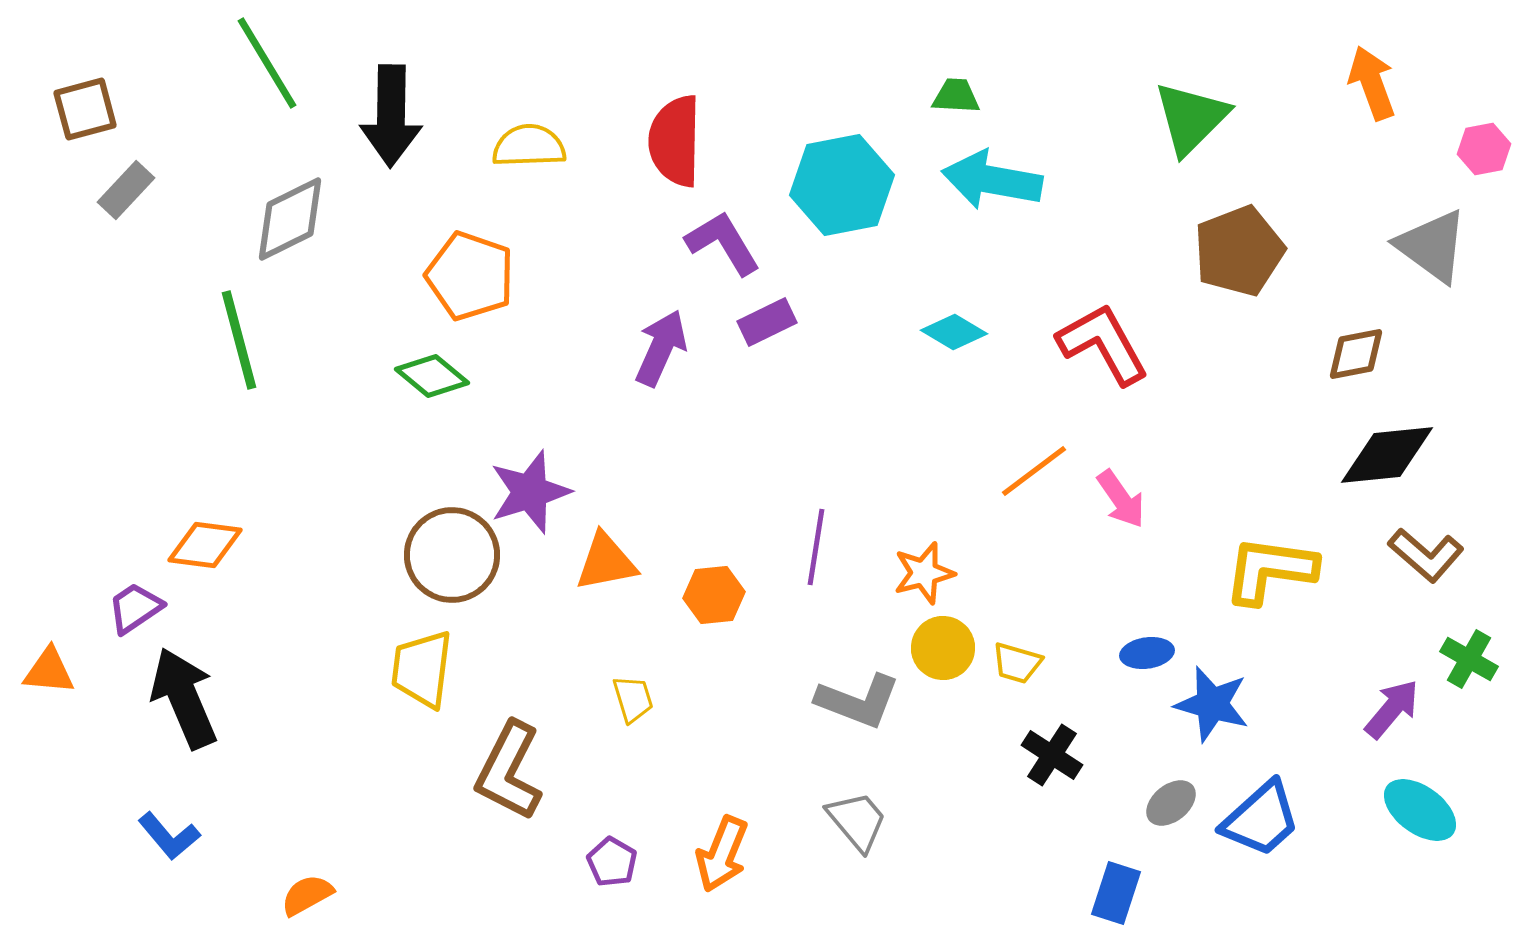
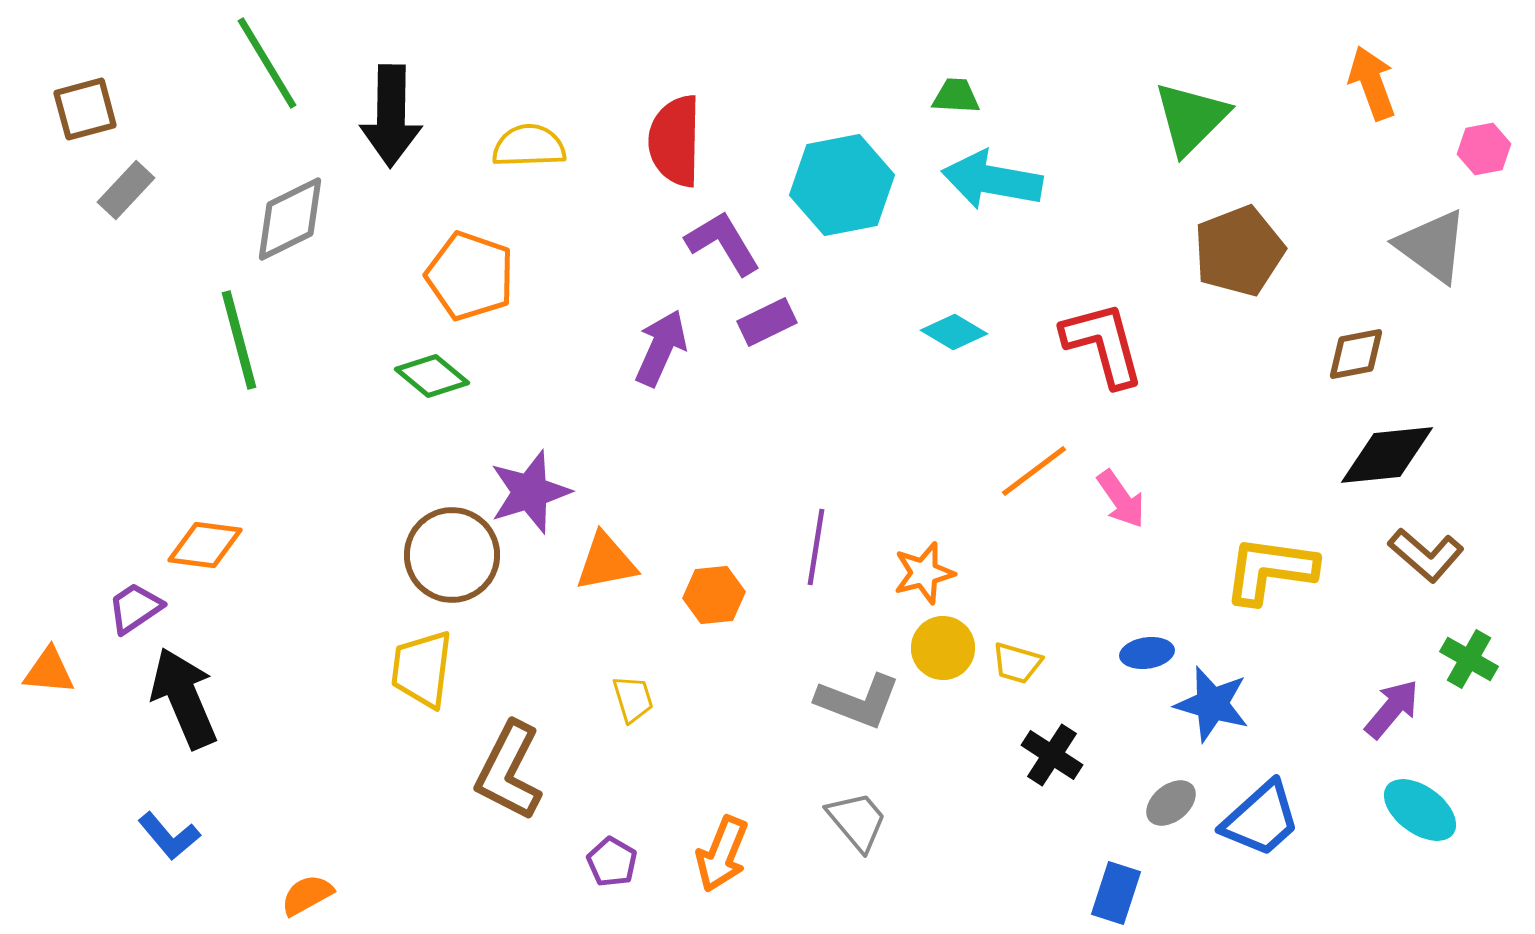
red L-shape at (1103, 344): rotated 14 degrees clockwise
